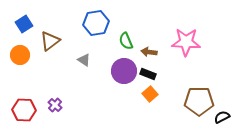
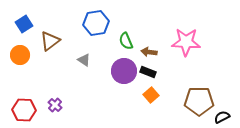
black rectangle: moved 2 px up
orange square: moved 1 px right, 1 px down
